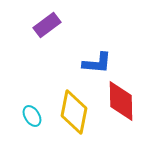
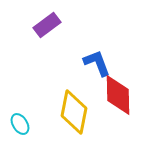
blue L-shape: rotated 116 degrees counterclockwise
red diamond: moved 3 px left, 6 px up
cyan ellipse: moved 12 px left, 8 px down
